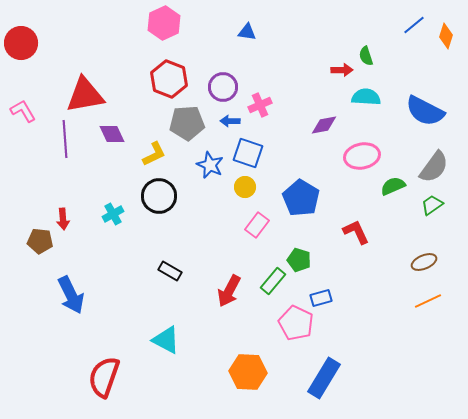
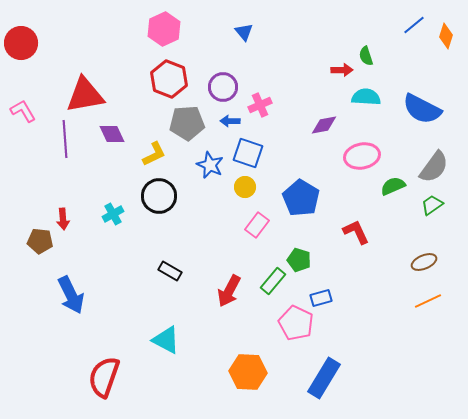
pink hexagon at (164, 23): moved 6 px down
blue triangle at (247, 32): moved 3 px left; rotated 42 degrees clockwise
blue semicircle at (425, 111): moved 3 px left, 2 px up
